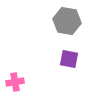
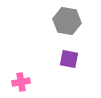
pink cross: moved 6 px right
